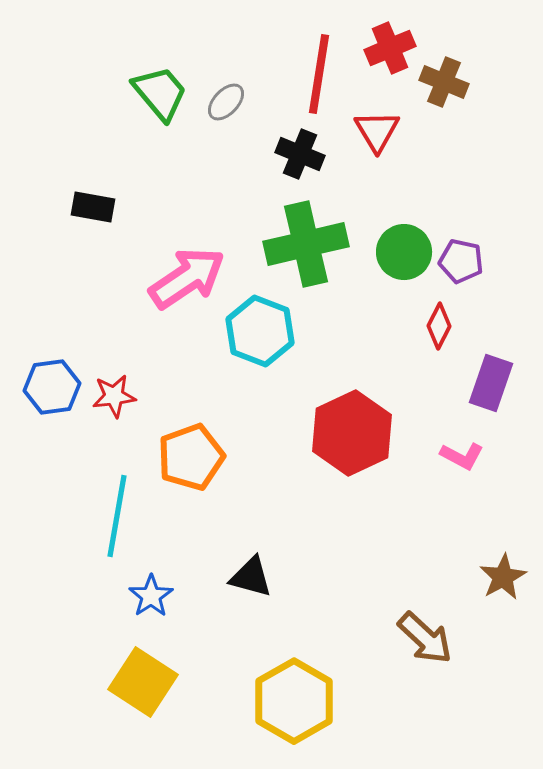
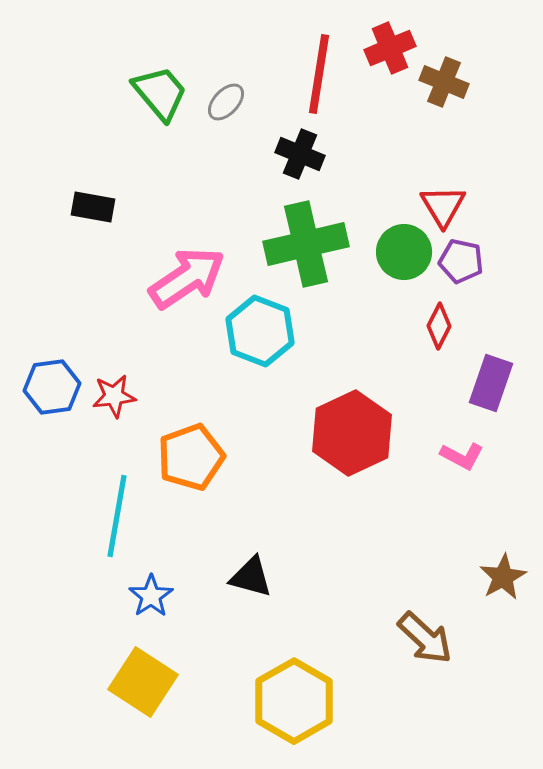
red triangle: moved 66 px right, 75 px down
